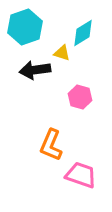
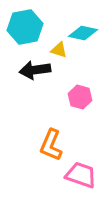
cyan hexagon: rotated 8 degrees clockwise
cyan diamond: rotated 44 degrees clockwise
yellow triangle: moved 3 px left, 3 px up
